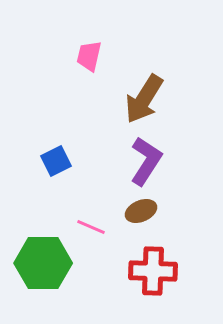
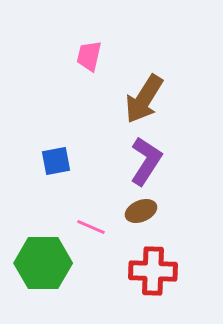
blue square: rotated 16 degrees clockwise
